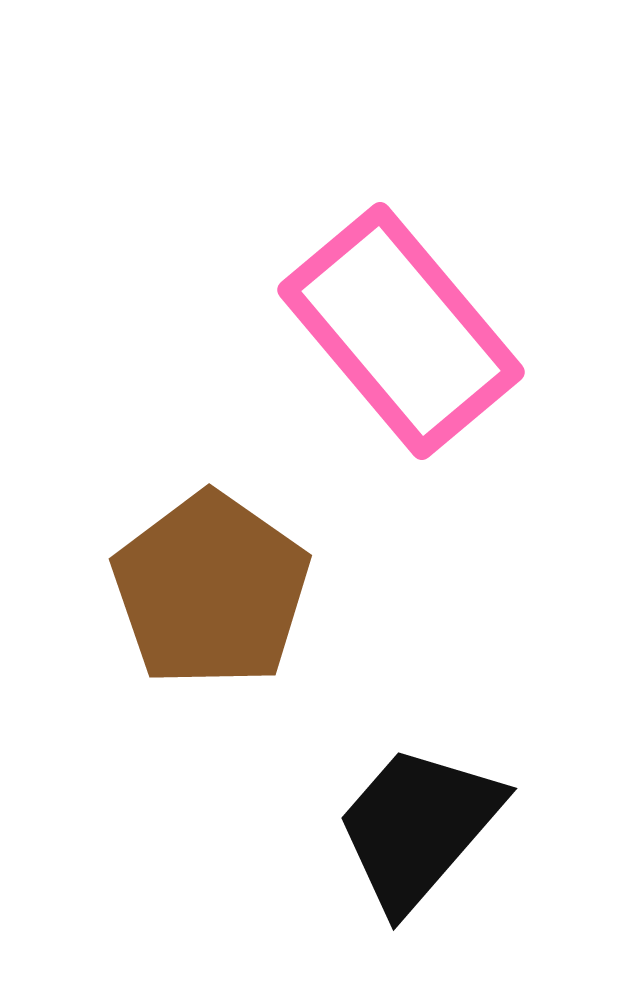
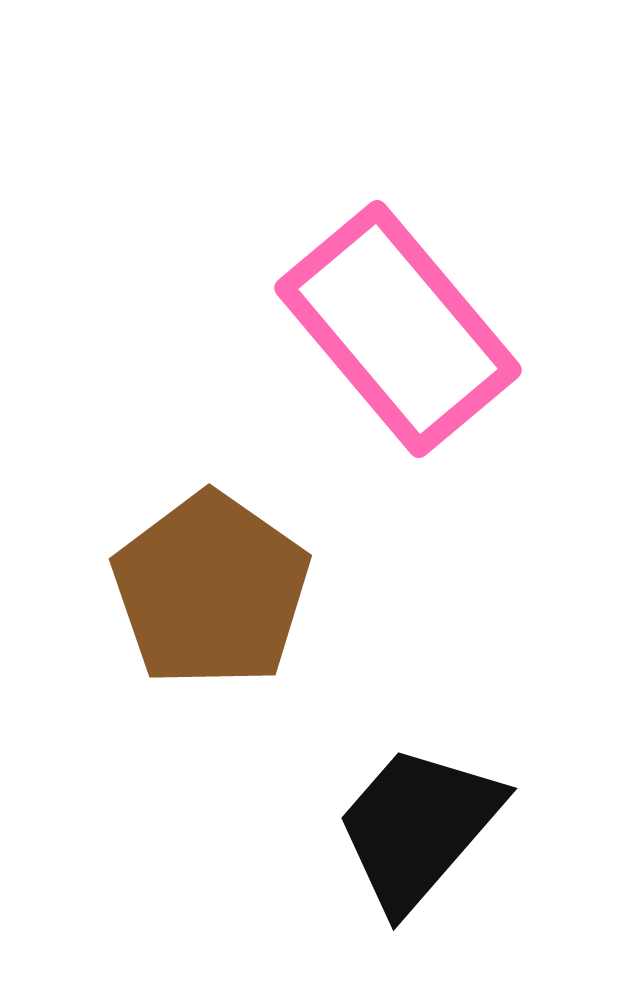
pink rectangle: moved 3 px left, 2 px up
